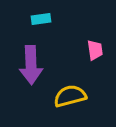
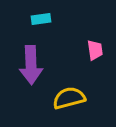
yellow semicircle: moved 1 px left, 2 px down
